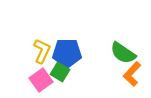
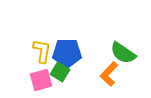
yellow L-shape: rotated 15 degrees counterclockwise
orange L-shape: moved 23 px left
pink square: rotated 20 degrees clockwise
